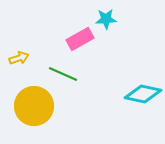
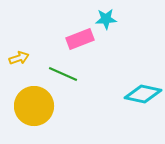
pink rectangle: rotated 8 degrees clockwise
